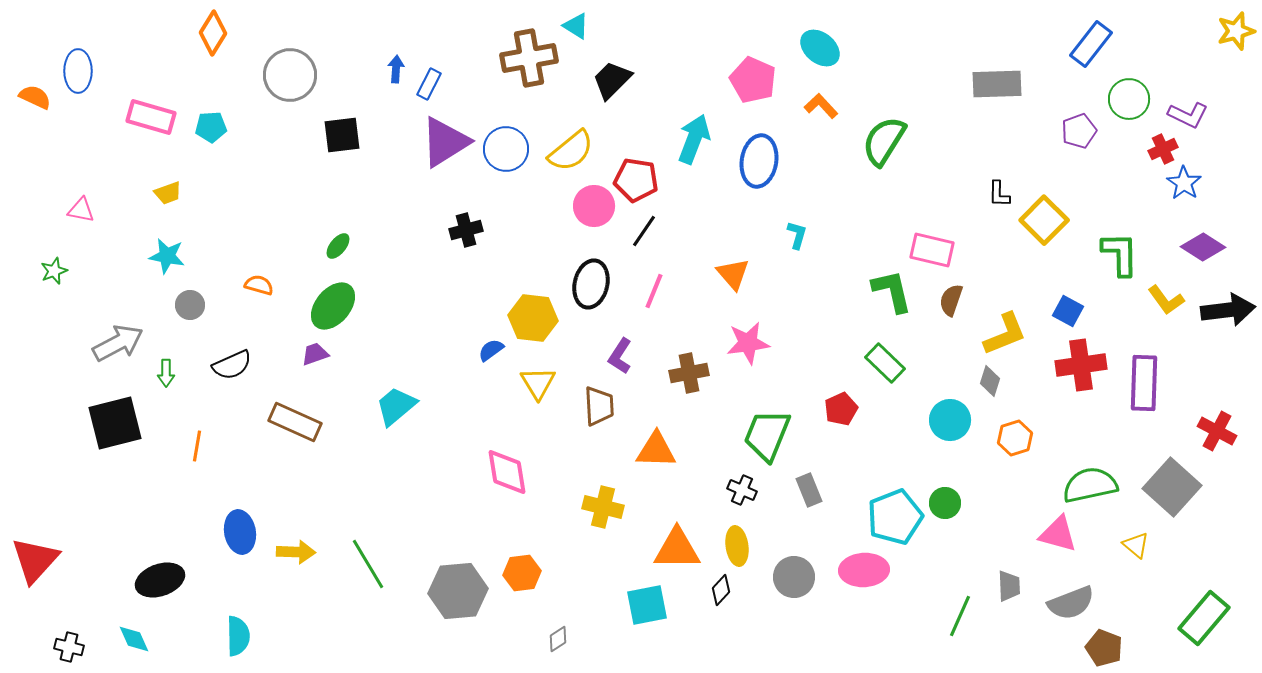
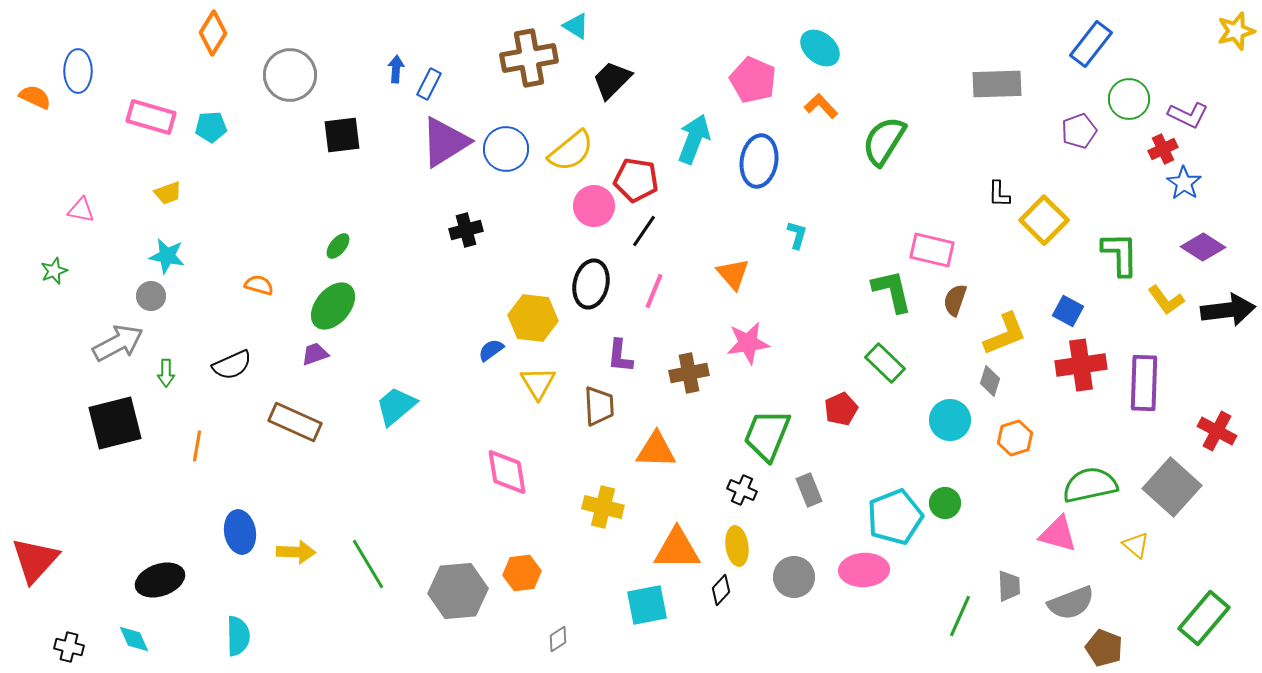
brown semicircle at (951, 300): moved 4 px right
gray circle at (190, 305): moved 39 px left, 9 px up
purple L-shape at (620, 356): rotated 27 degrees counterclockwise
